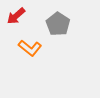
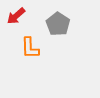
orange L-shape: rotated 50 degrees clockwise
